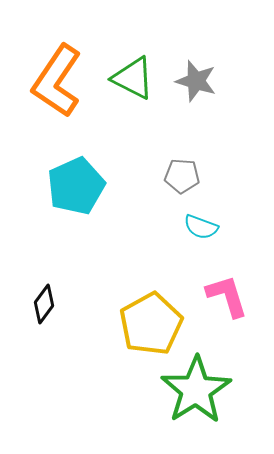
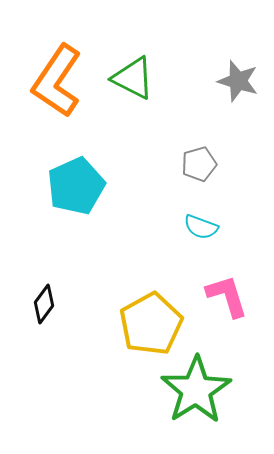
gray star: moved 42 px right
gray pentagon: moved 17 px right, 12 px up; rotated 20 degrees counterclockwise
